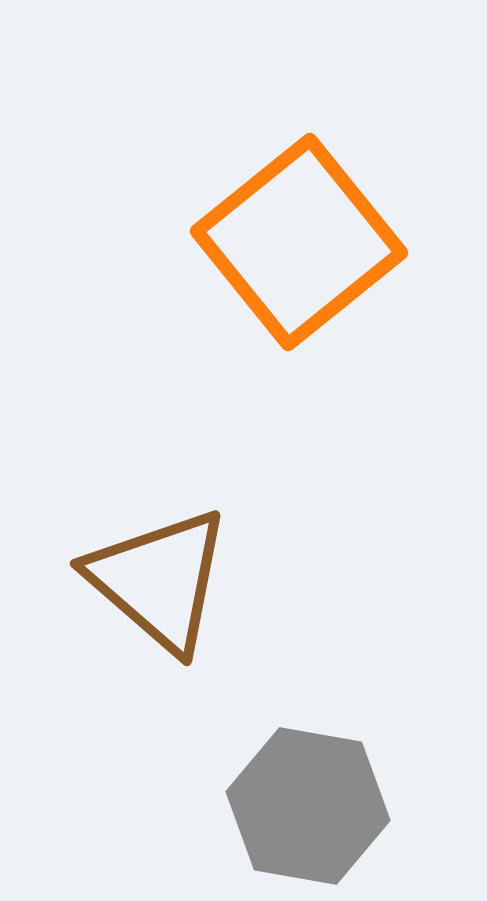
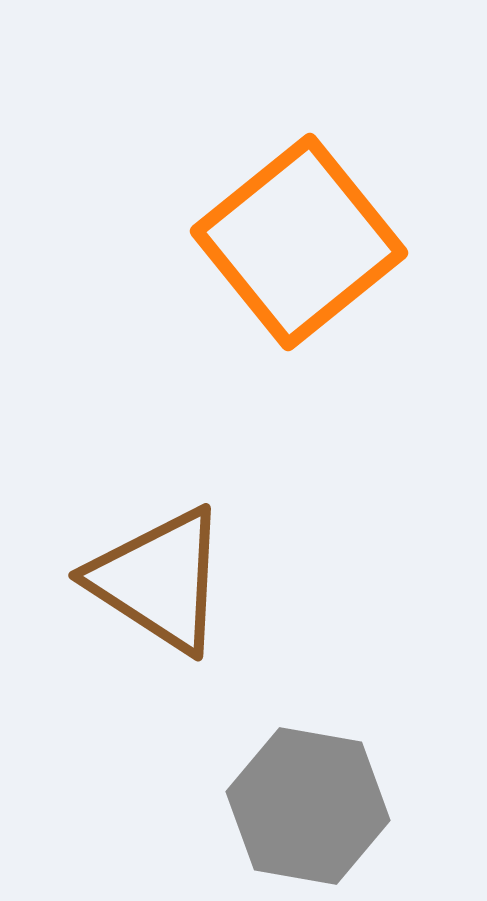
brown triangle: rotated 8 degrees counterclockwise
